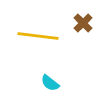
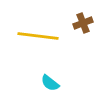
brown cross: rotated 24 degrees clockwise
